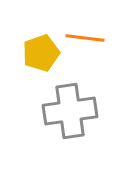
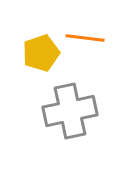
gray cross: rotated 4 degrees counterclockwise
